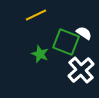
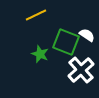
white semicircle: moved 3 px right, 2 px down
